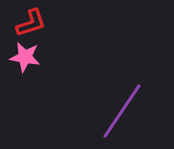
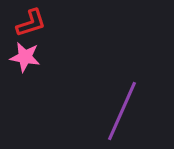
purple line: rotated 10 degrees counterclockwise
